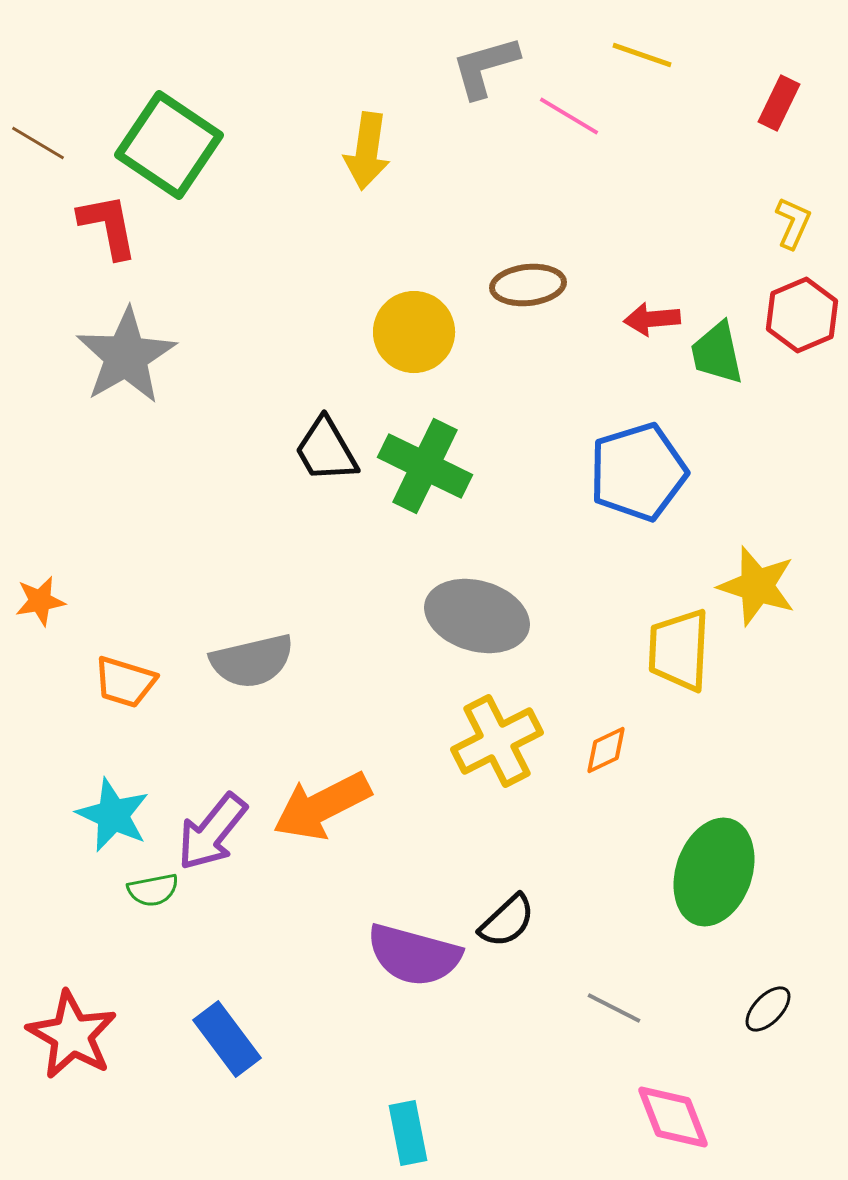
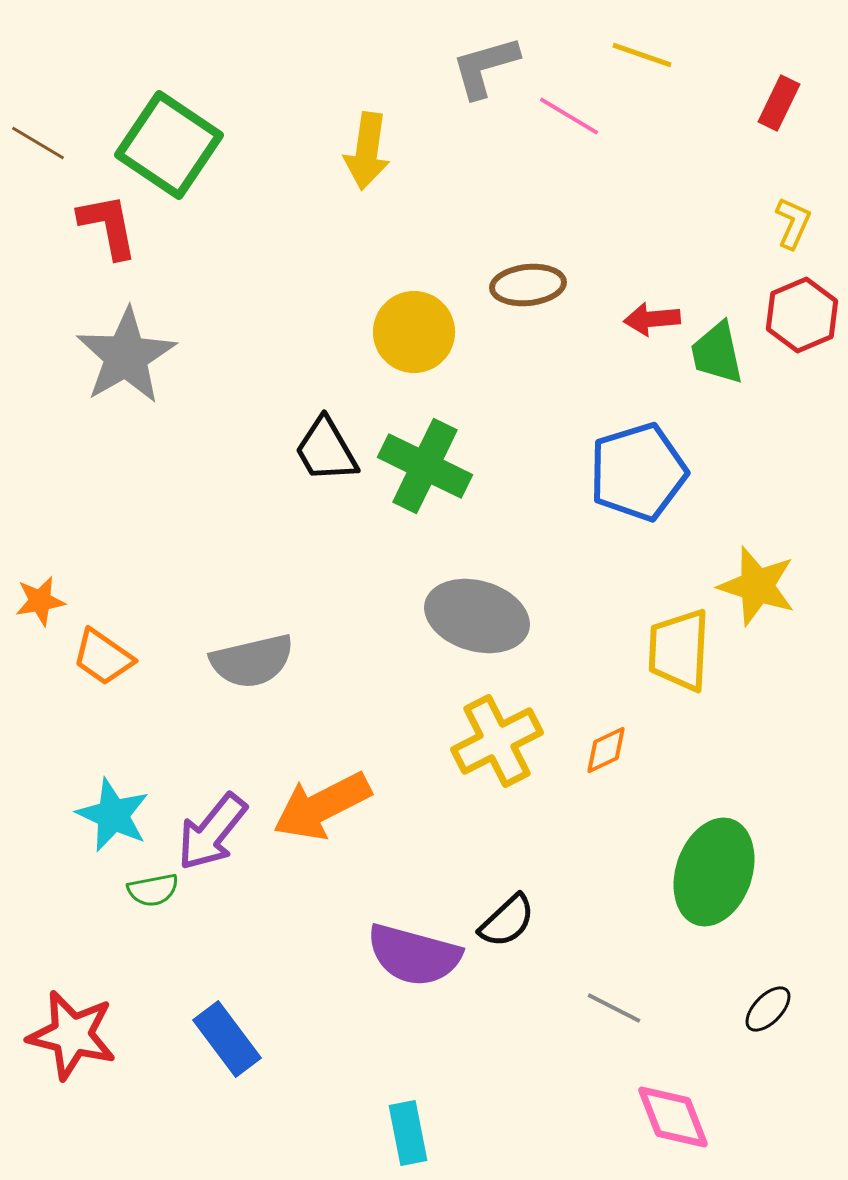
orange trapezoid: moved 22 px left, 25 px up; rotated 18 degrees clockwise
red star: rotated 16 degrees counterclockwise
